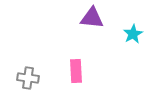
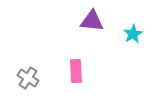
purple triangle: moved 3 px down
gray cross: rotated 25 degrees clockwise
